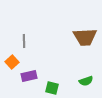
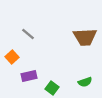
gray line: moved 4 px right, 7 px up; rotated 48 degrees counterclockwise
orange square: moved 5 px up
green semicircle: moved 1 px left, 1 px down
green square: rotated 24 degrees clockwise
